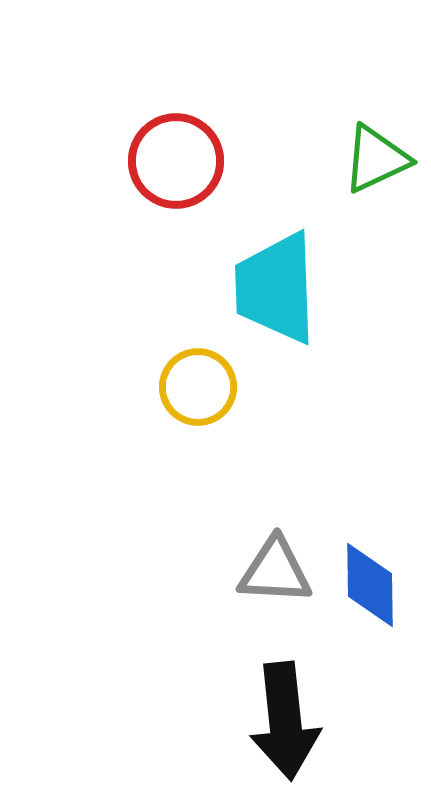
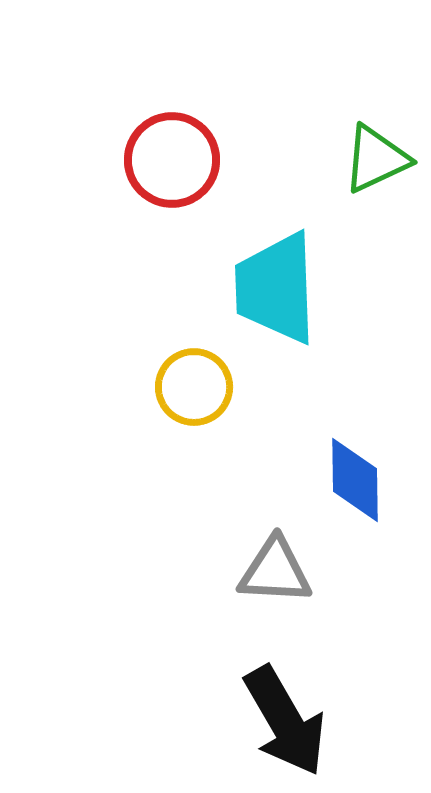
red circle: moved 4 px left, 1 px up
yellow circle: moved 4 px left
blue diamond: moved 15 px left, 105 px up
black arrow: rotated 24 degrees counterclockwise
